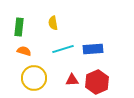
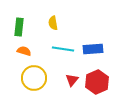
cyan line: rotated 25 degrees clockwise
red triangle: rotated 48 degrees counterclockwise
